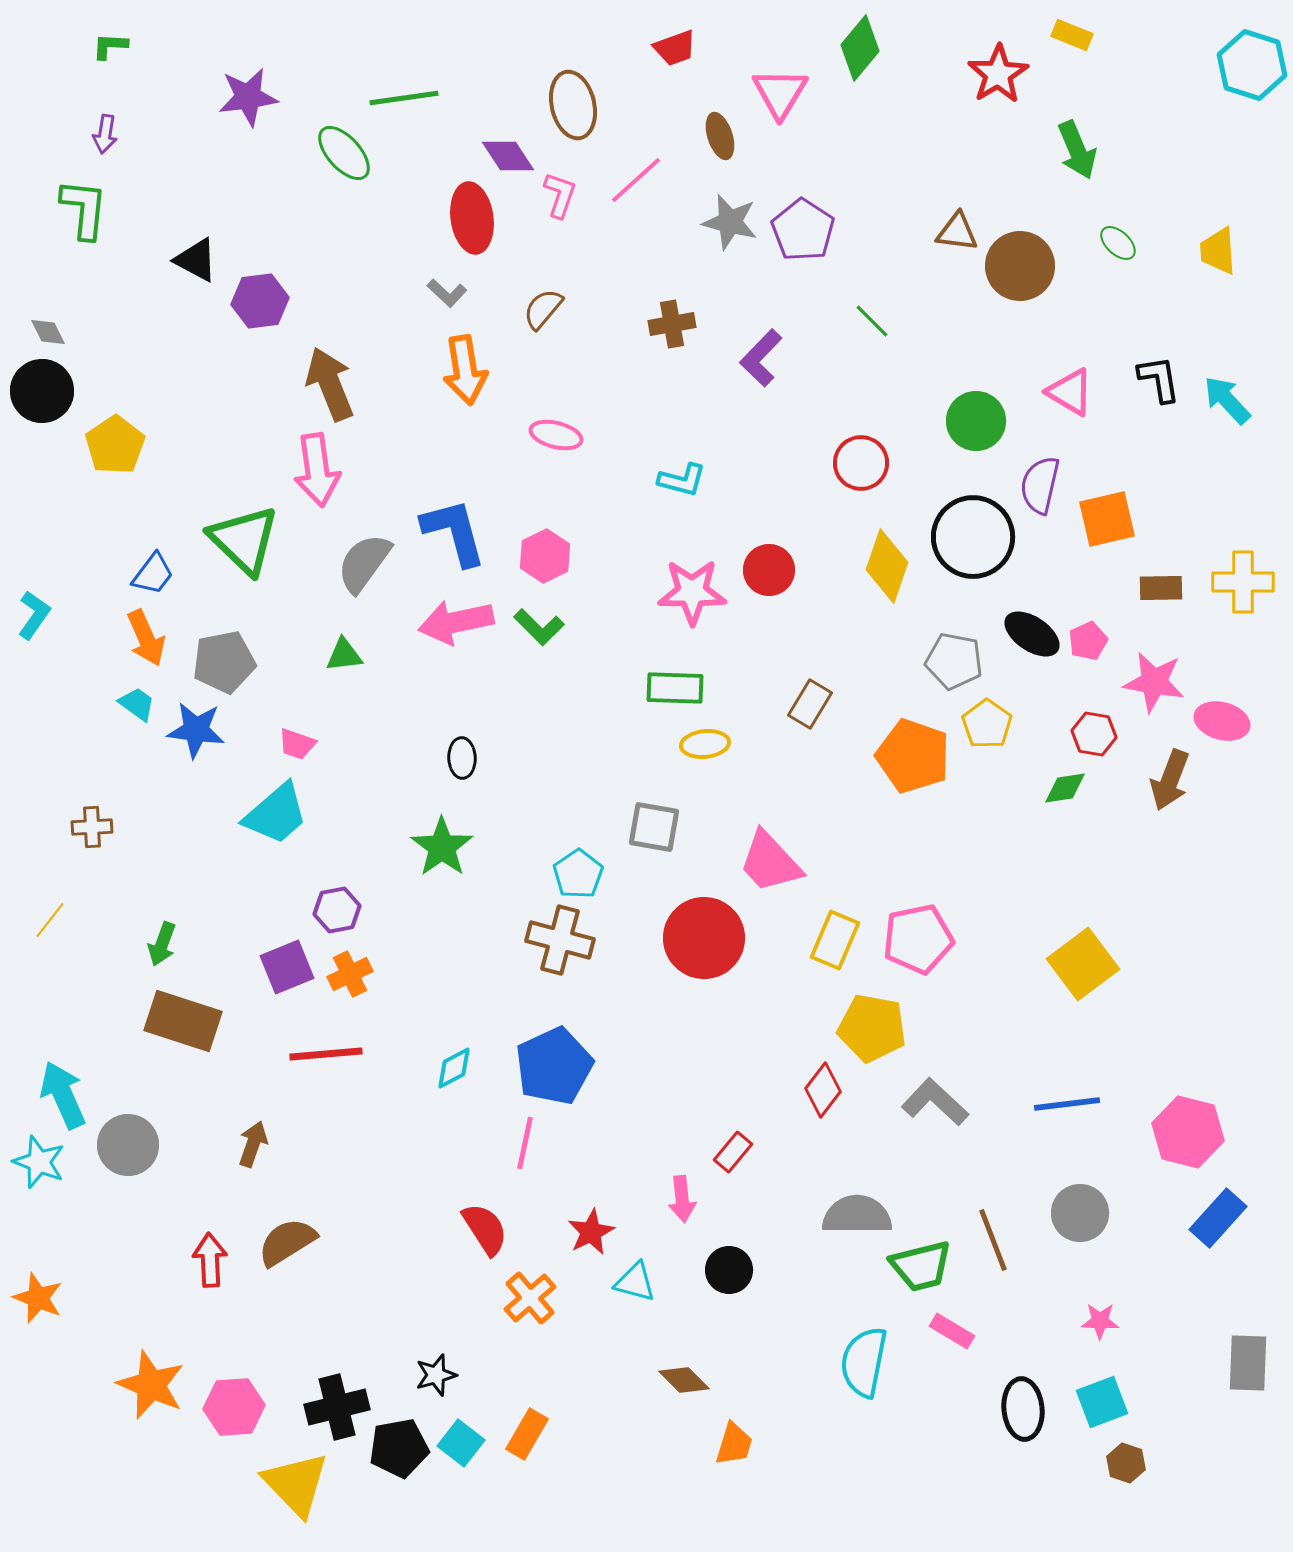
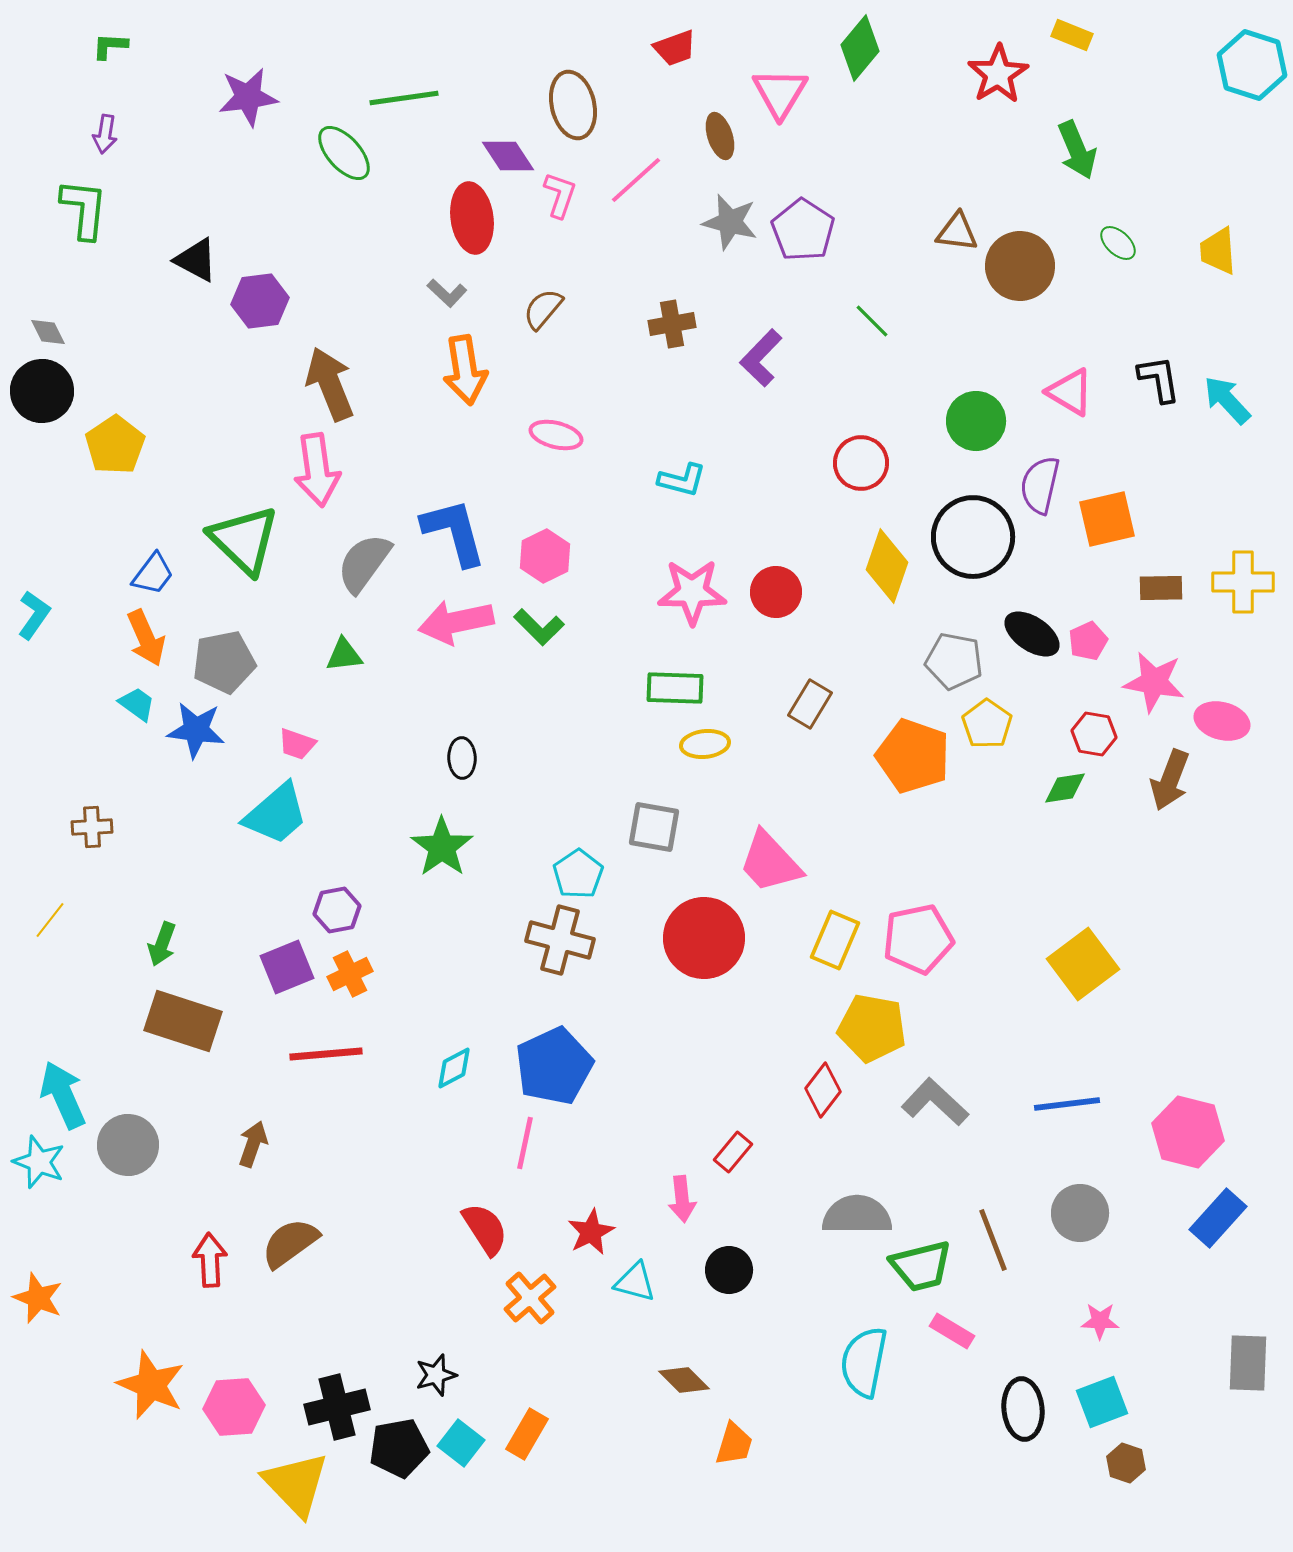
red circle at (769, 570): moved 7 px right, 22 px down
brown semicircle at (287, 1242): moved 3 px right, 1 px down; rotated 4 degrees counterclockwise
